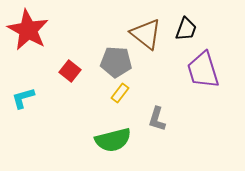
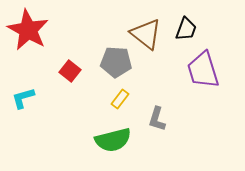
yellow rectangle: moved 6 px down
